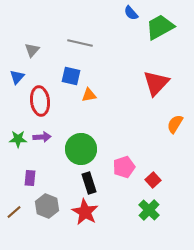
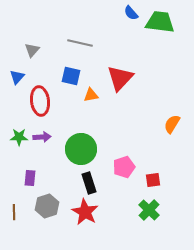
green trapezoid: moved 5 px up; rotated 36 degrees clockwise
red triangle: moved 36 px left, 5 px up
orange triangle: moved 2 px right
orange semicircle: moved 3 px left
green star: moved 1 px right, 2 px up
red square: rotated 35 degrees clockwise
gray hexagon: rotated 20 degrees clockwise
brown line: rotated 49 degrees counterclockwise
